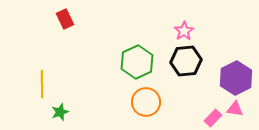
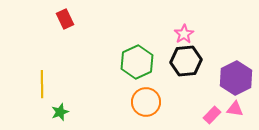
pink star: moved 3 px down
pink rectangle: moved 1 px left, 3 px up
